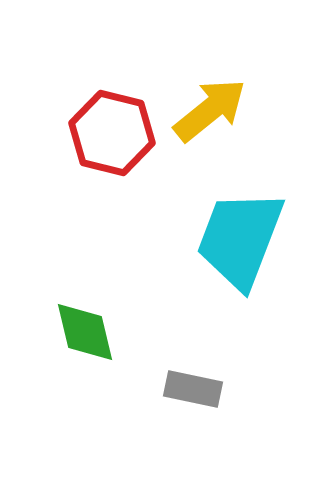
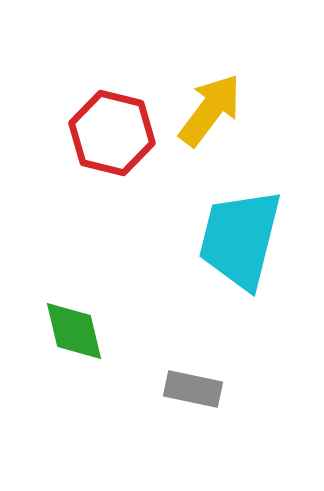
yellow arrow: rotated 14 degrees counterclockwise
cyan trapezoid: rotated 7 degrees counterclockwise
green diamond: moved 11 px left, 1 px up
